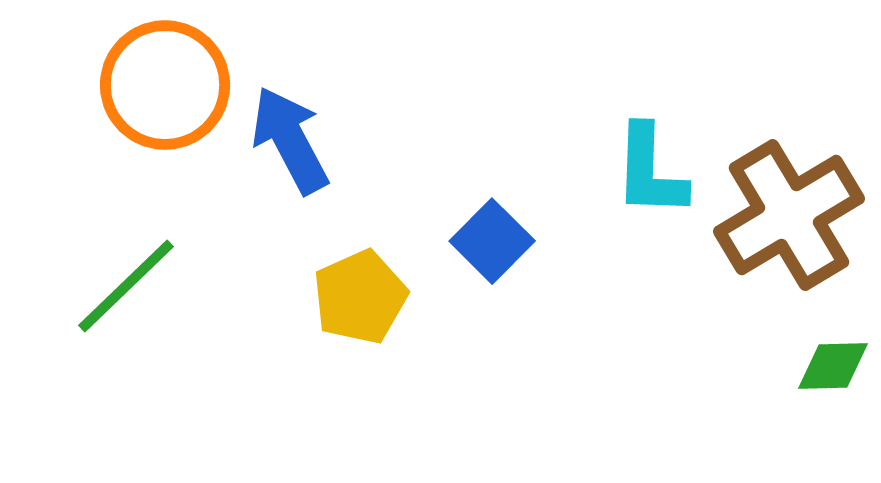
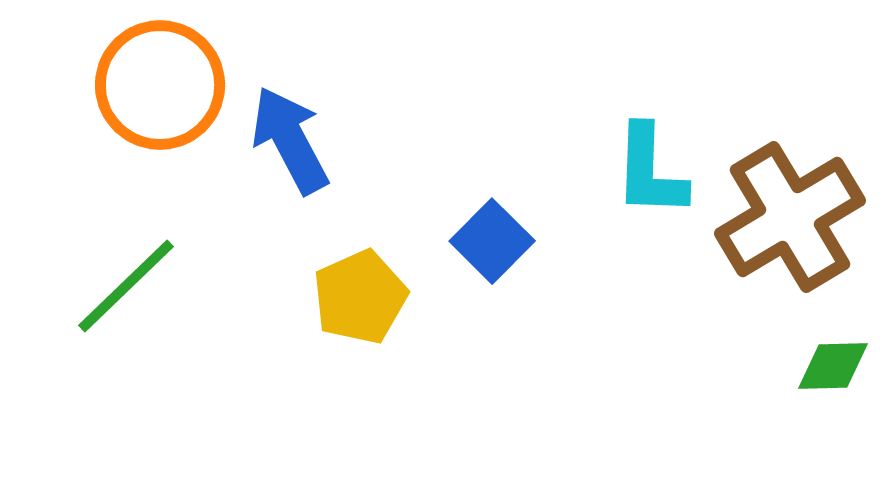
orange circle: moved 5 px left
brown cross: moved 1 px right, 2 px down
